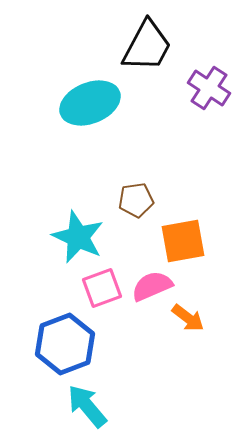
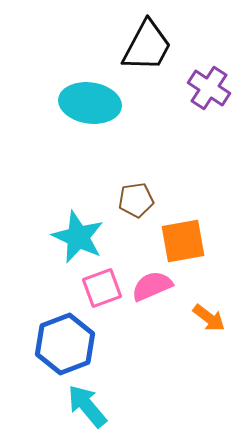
cyan ellipse: rotated 30 degrees clockwise
orange arrow: moved 21 px right
